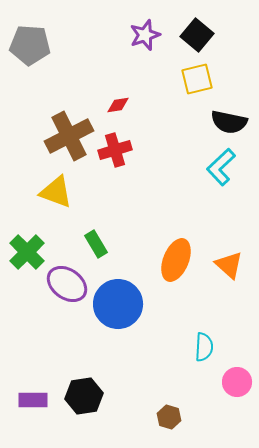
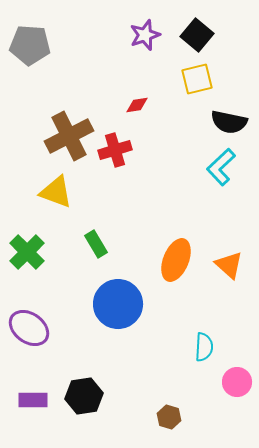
red diamond: moved 19 px right
purple ellipse: moved 38 px left, 44 px down
